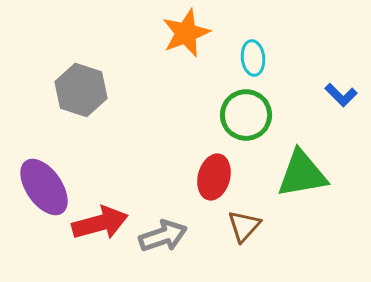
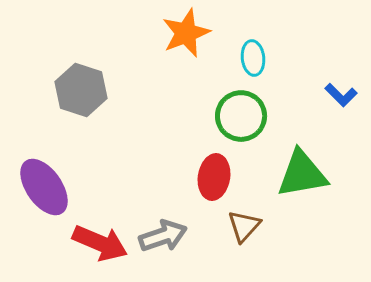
green circle: moved 5 px left, 1 px down
red ellipse: rotated 6 degrees counterclockwise
red arrow: moved 20 px down; rotated 38 degrees clockwise
